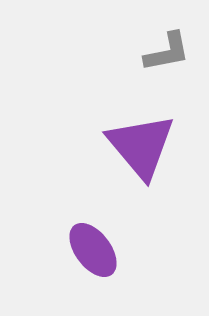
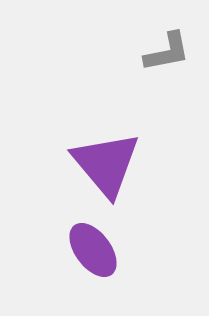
purple triangle: moved 35 px left, 18 px down
